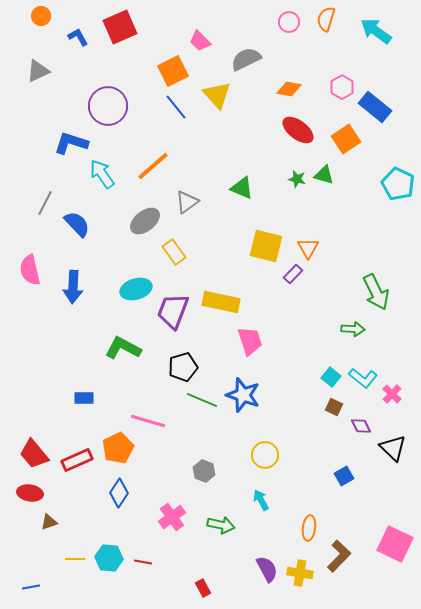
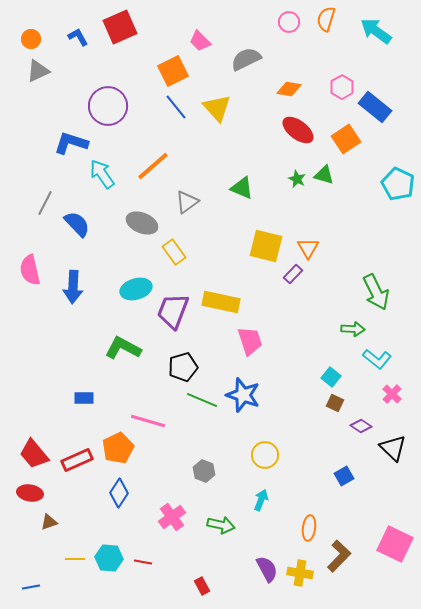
orange circle at (41, 16): moved 10 px left, 23 px down
yellow triangle at (217, 95): moved 13 px down
green star at (297, 179): rotated 12 degrees clockwise
gray ellipse at (145, 221): moved 3 px left, 2 px down; rotated 60 degrees clockwise
cyan L-shape at (363, 378): moved 14 px right, 19 px up
brown square at (334, 407): moved 1 px right, 4 px up
purple diamond at (361, 426): rotated 30 degrees counterclockwise
cyan arrow at (261, 500): rotated 50 degrees clockwise
red rectangle at (203, 588): moved 1 px left, 2 px up
